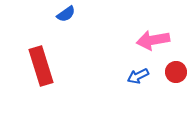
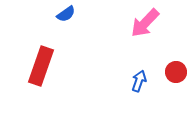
pink arrow: moved 8 px left, 17 px up; rotated 36 degrees counterclockwise
red rectangle: rotated 36 degrees clockwise
blue arrow: moved 1 px right, 5 px down; rotated 135 degrees clockwise
